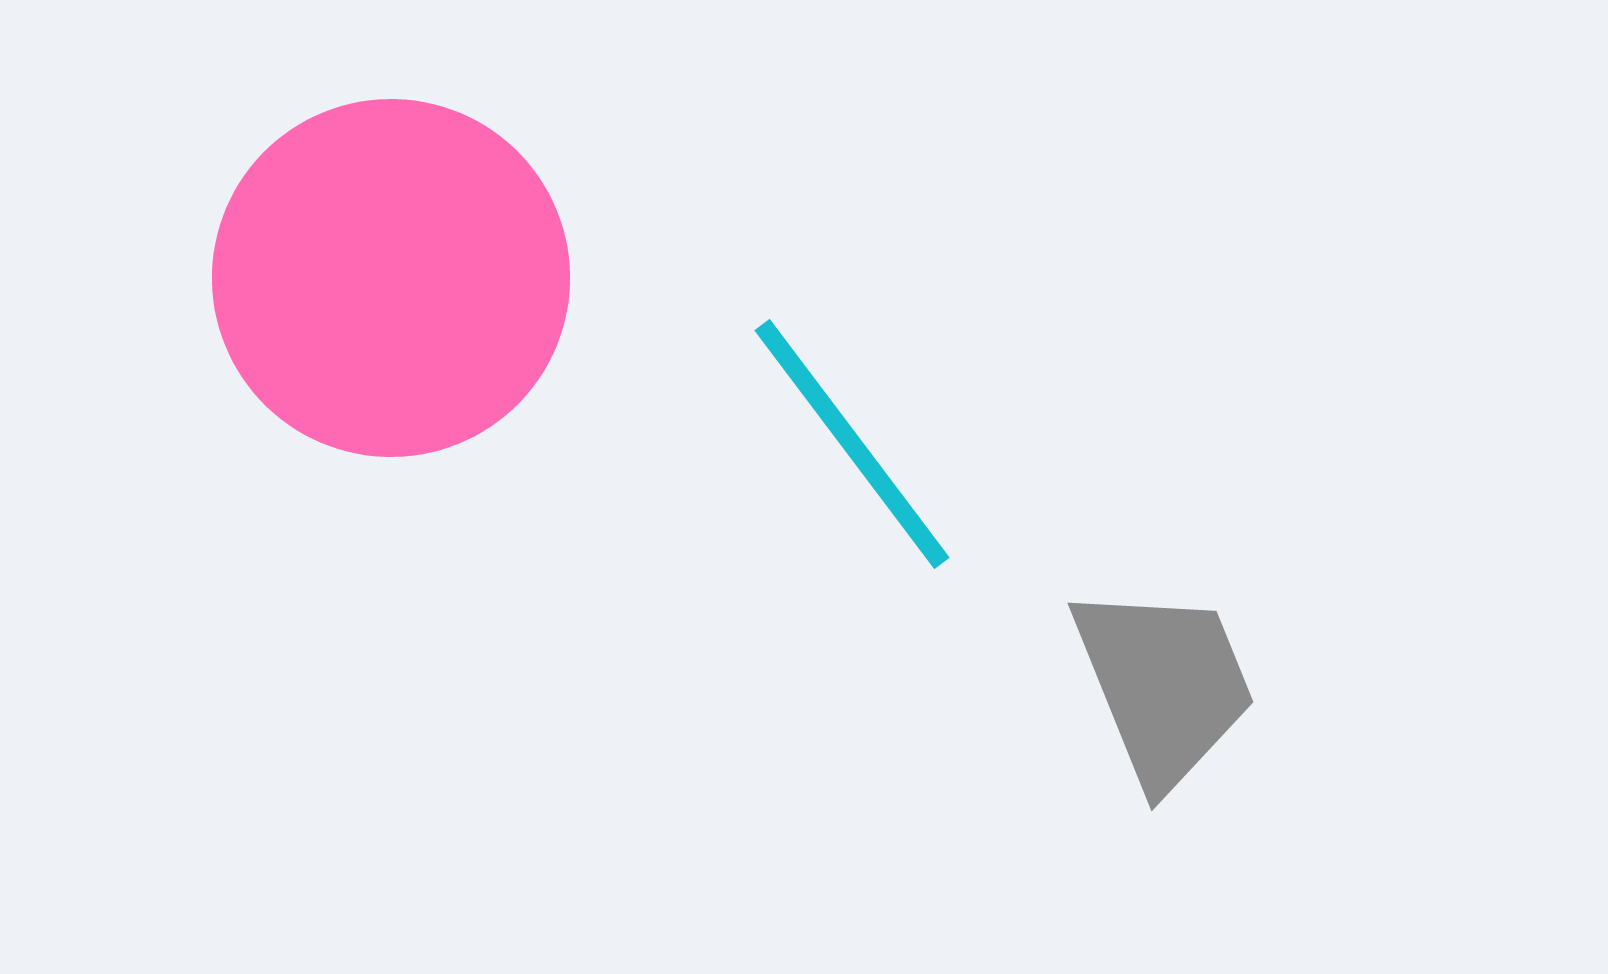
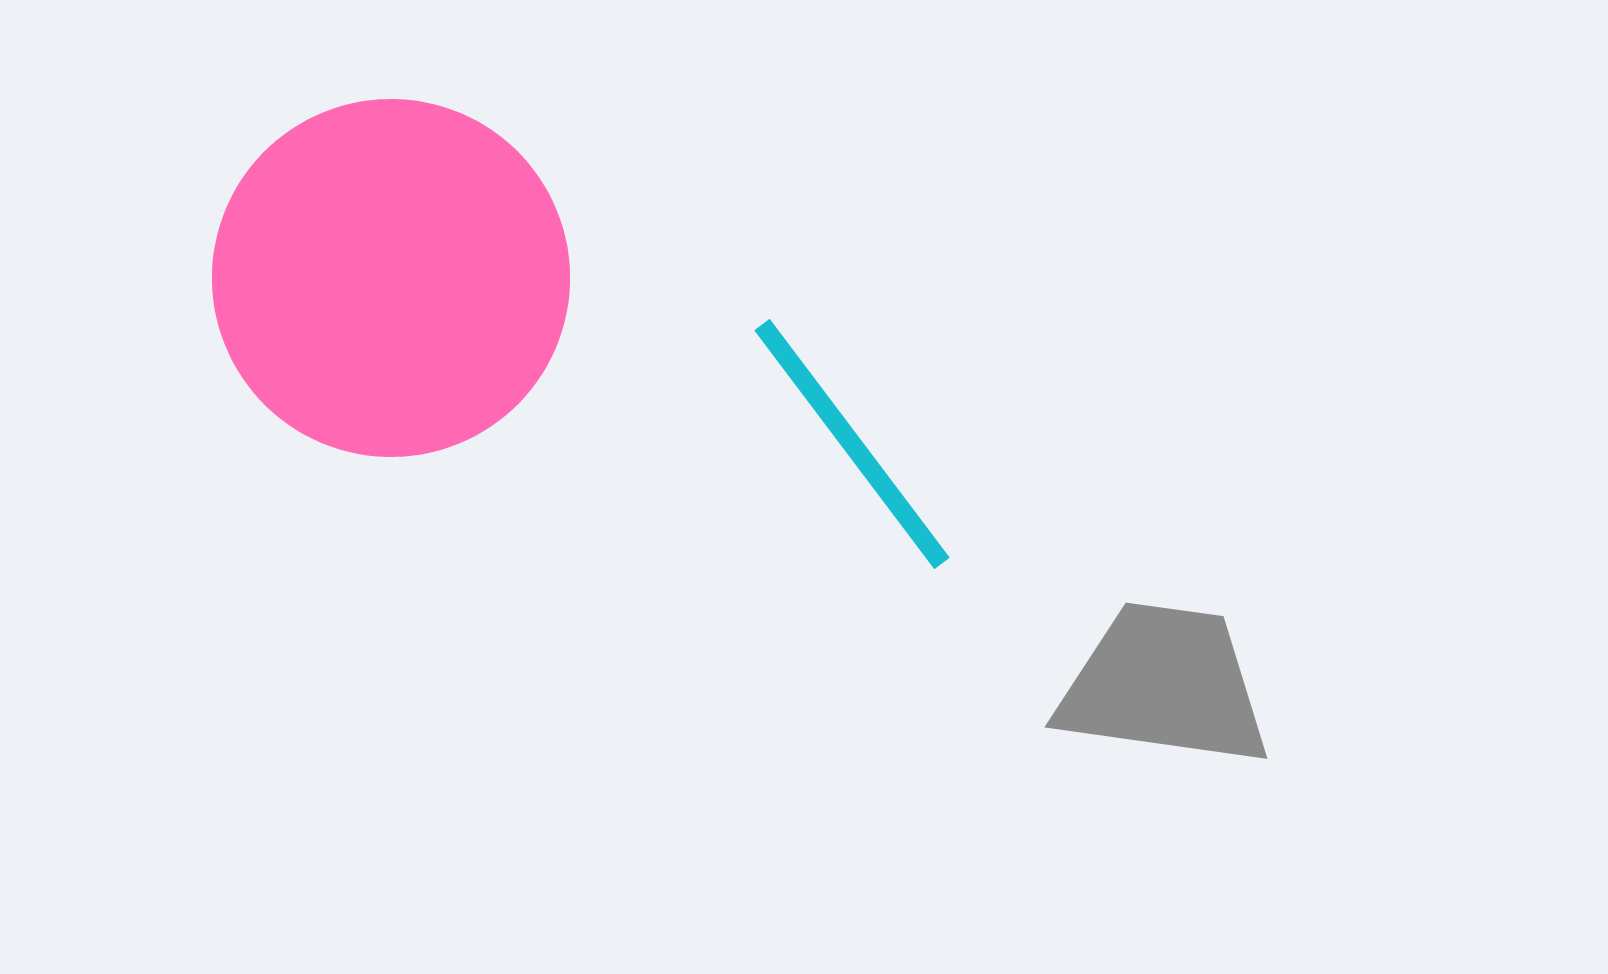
gray trapezoid: rotated 60 degrees counterclockwise
